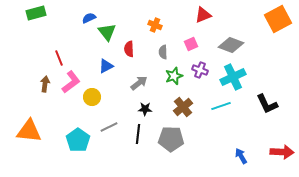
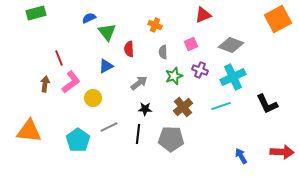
yellow circle: moved 1 px right, 1 px down
